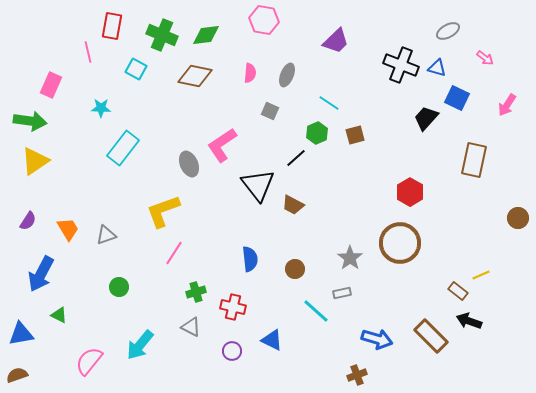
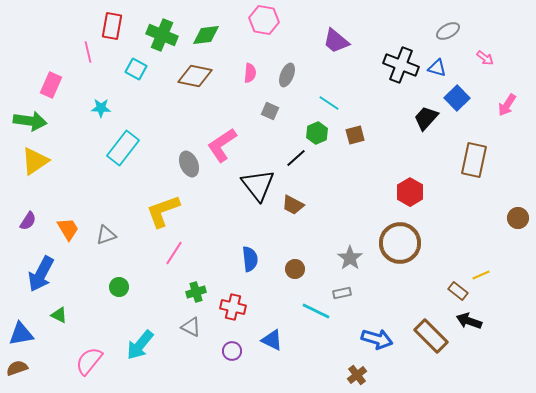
purple trapezoid at (336, 41): rotated 84 degrees clockwise
blue square at (457, 98): rotated 20 degrees clockwise
cyan line at (316, 311): rotated 16 degrees counterclockwise
brown semicircle at (17, 375): moved 7 px up
brown cross at (357, 375): rotated 18 degrees counterclockwise
